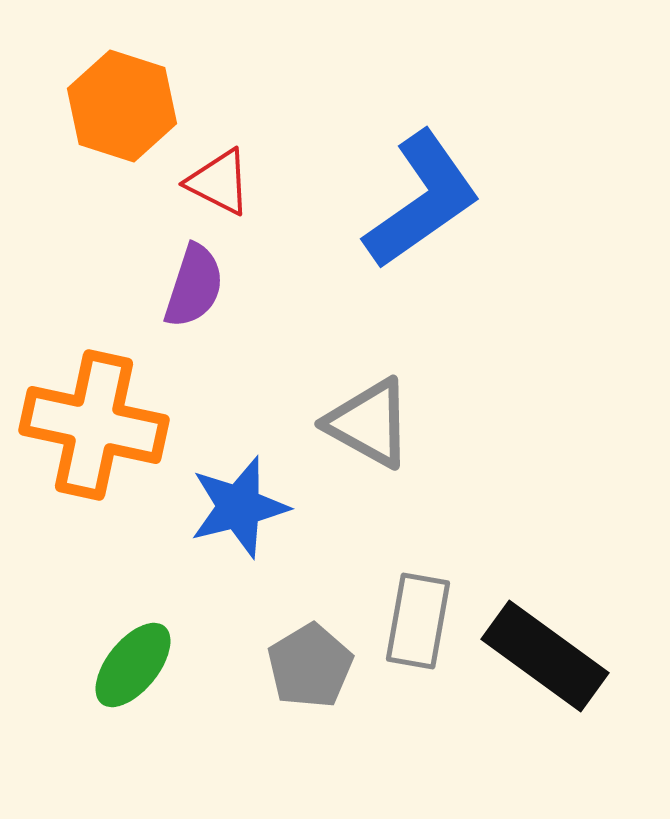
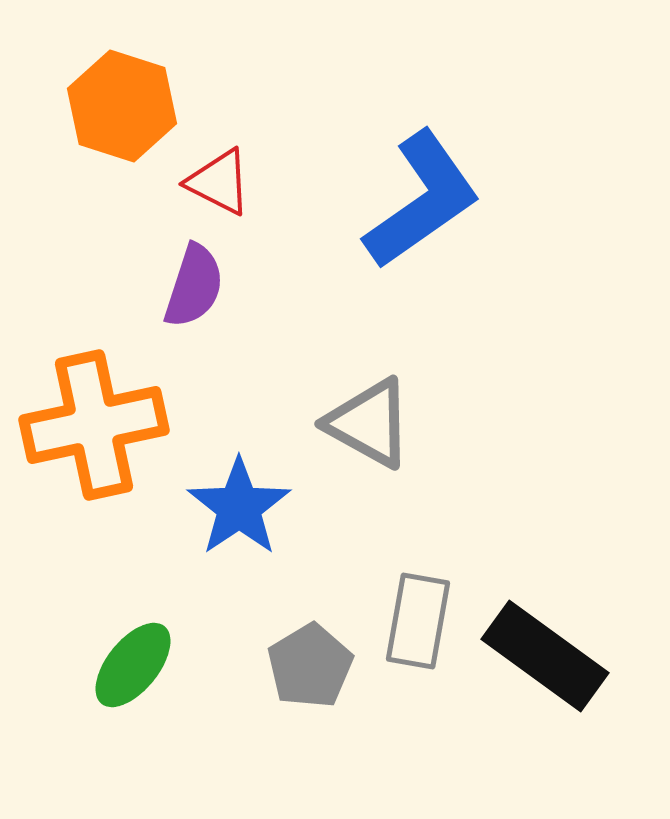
orange cross: rotated 24 degrees counterclockwise
blue star: rotated 20 degrees counterclockwise
